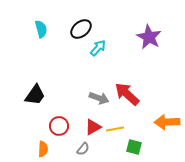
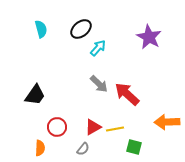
gray arrow: moved 14 px up; rotated 24 degrees clockwise
red circle: moved 2 px left, 1 px down
orange semicircle: moved 3 px left, 1 px up
